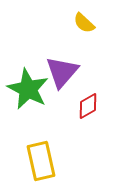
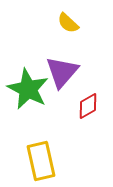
yellow semicircle: moved 16 px left
